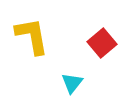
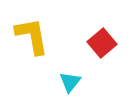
cyan triangle: moved 2 px left, 1 px up
